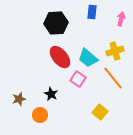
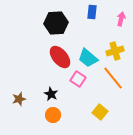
orange circle: moved 13 px right
